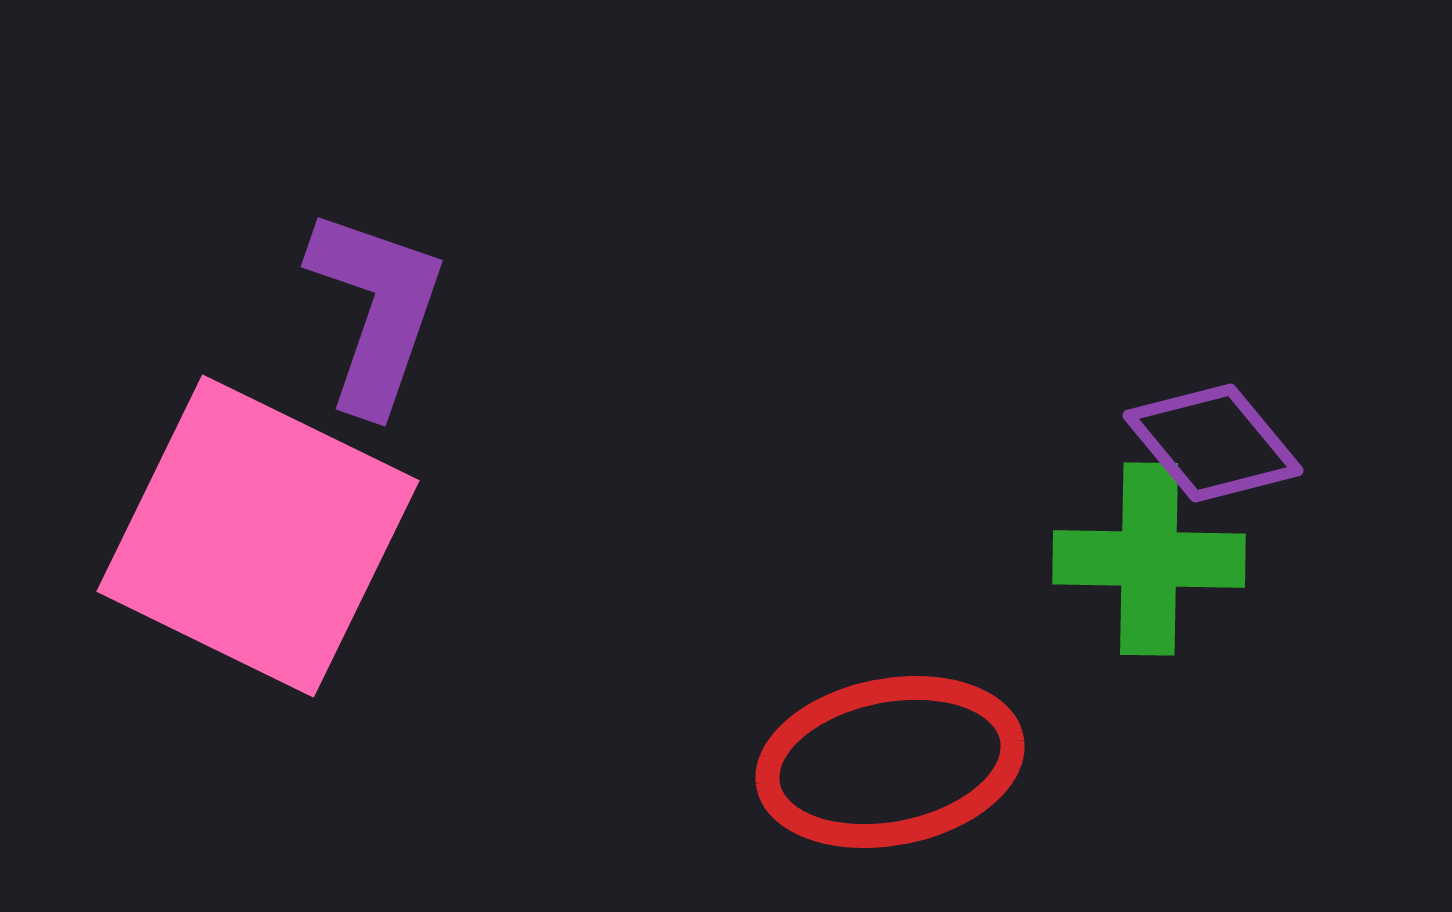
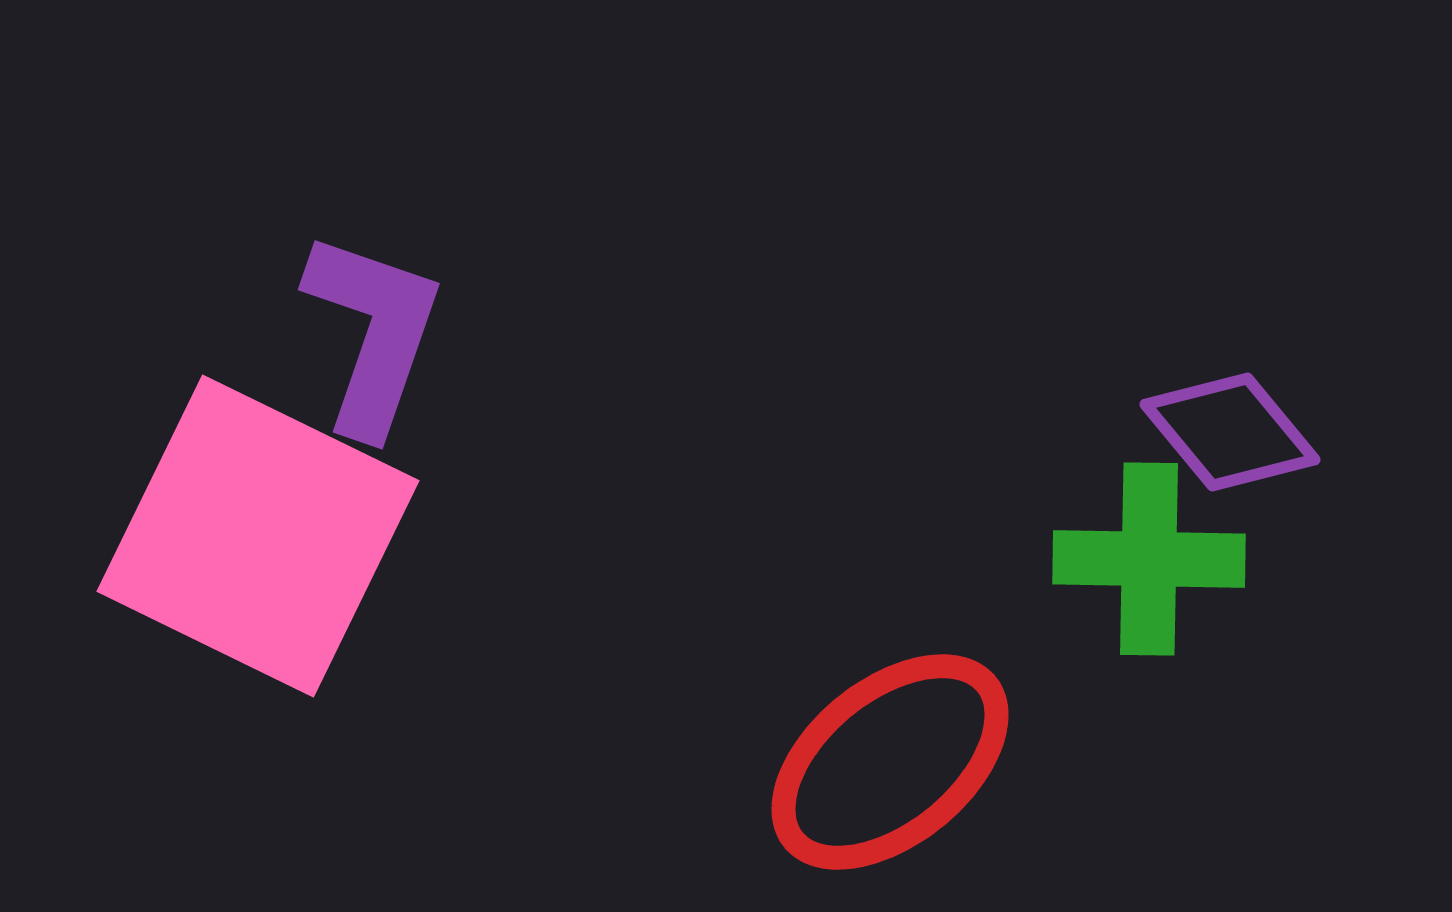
purple L-shape: moved 3 px left, 23 px down
purple diamond: moved 17 px right, 11 px up
red ellipse: rotated 28 degrees counterclockwise
